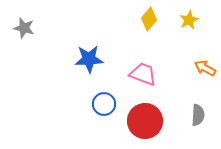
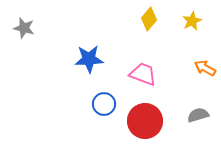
yellow star: moved 3 px right, 1 px down
gray semicircle: rotated 110 degrees counterclockwise
